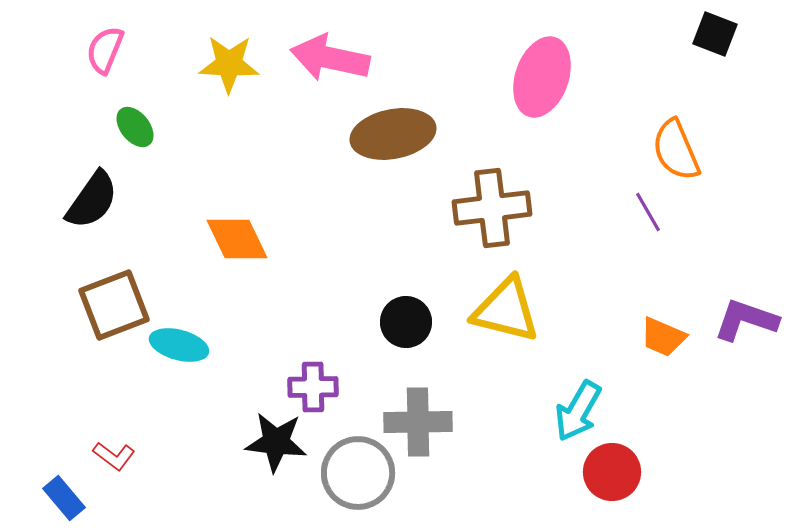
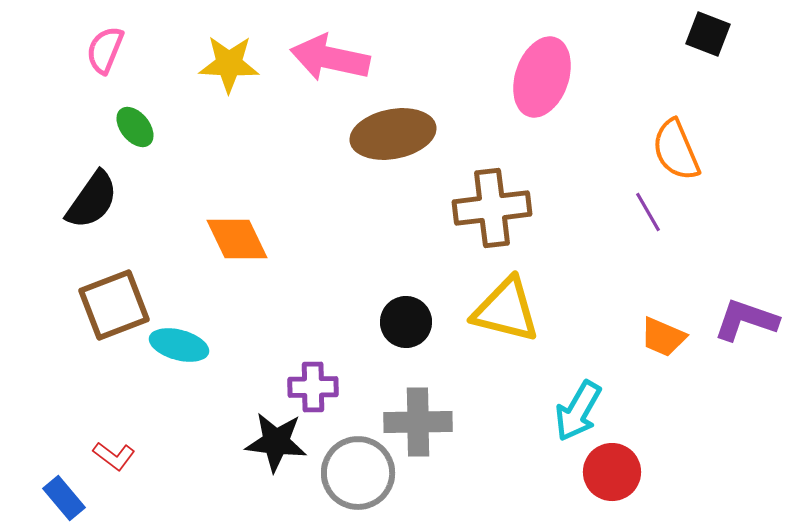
black square: moved 7 px left
